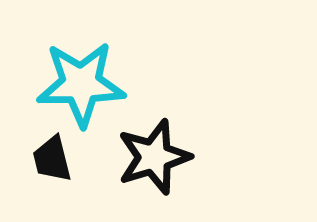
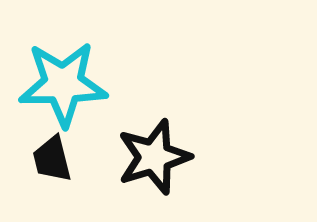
cyan star: moved 18 px left
